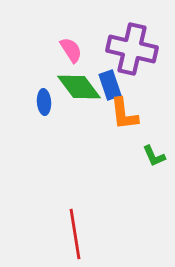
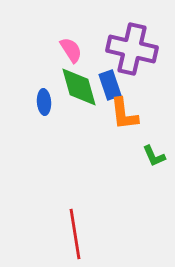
green diamond: rotated 21 degrees clockwise
